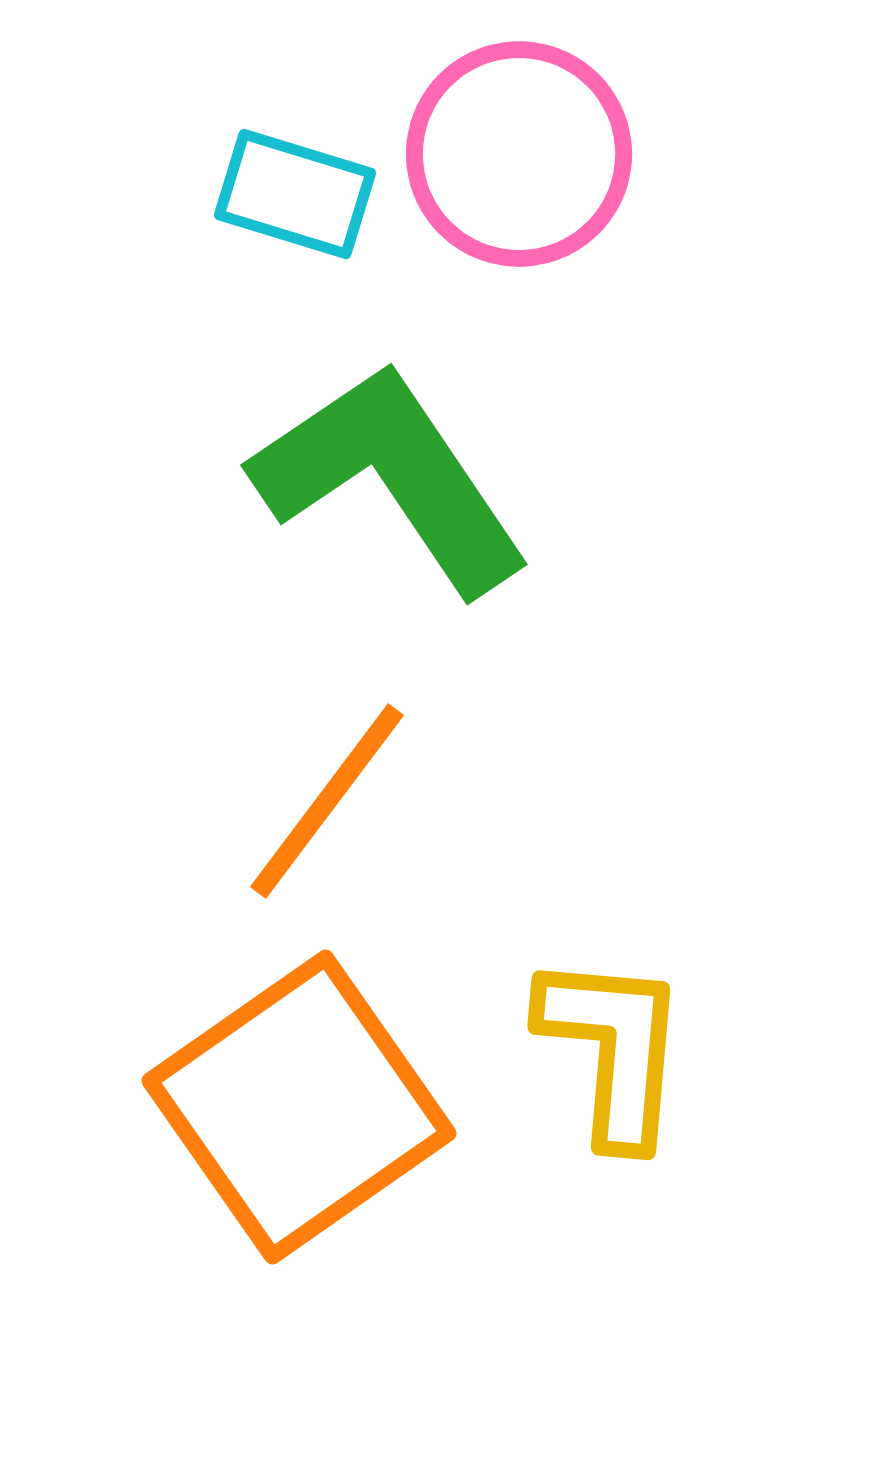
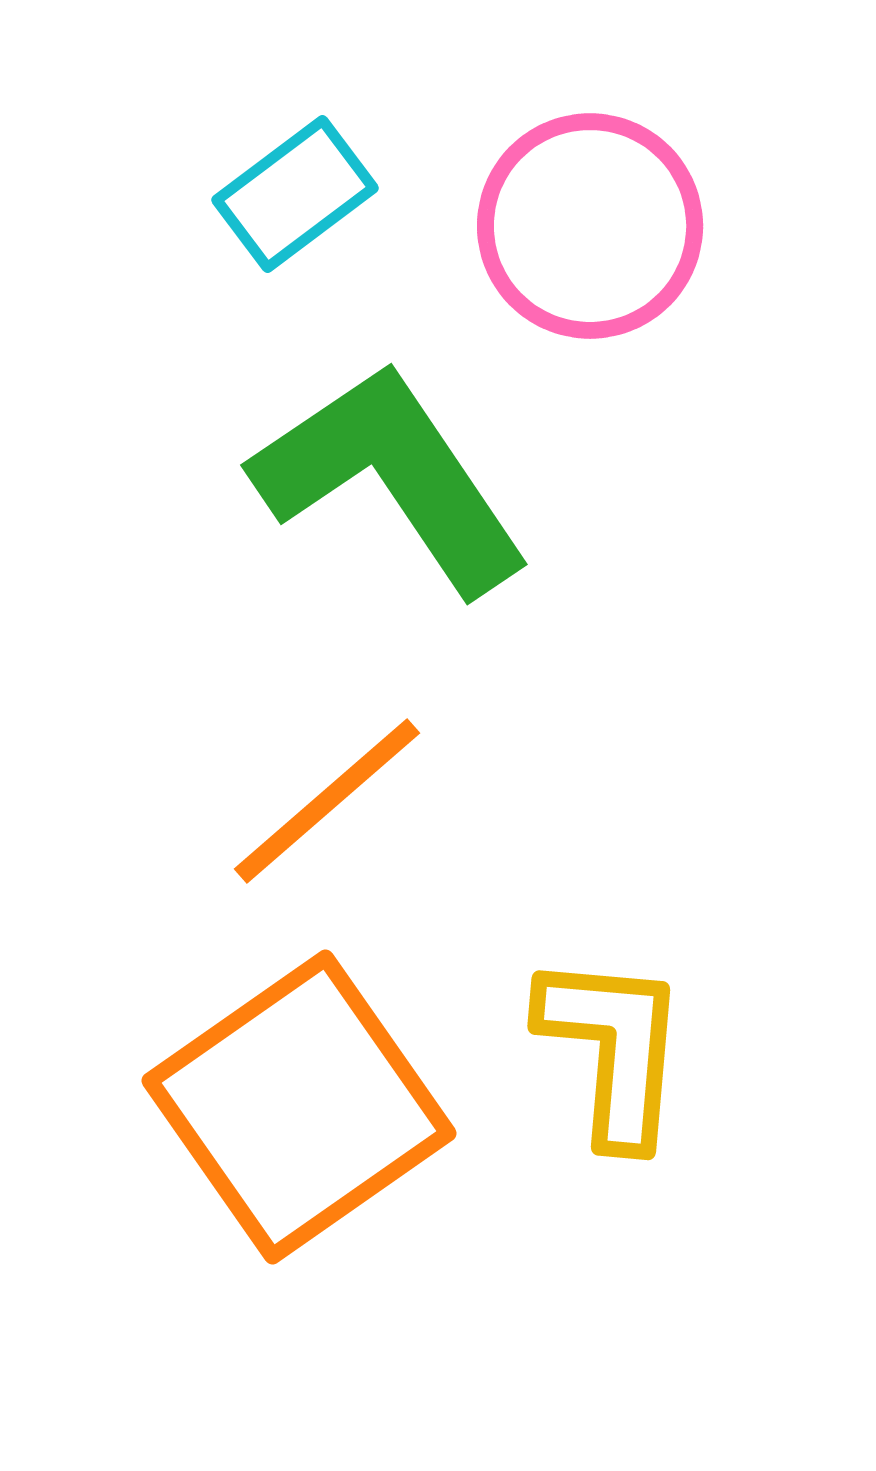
pink circle: moved 71 px right, 72 px down
cyan rectangle: rotated 54 degrees counterclockwise
orange line: rotated 12 degrees clockwise
